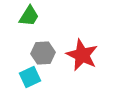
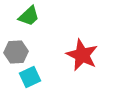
green trapezoid: rotated 15 degrees clockwise
gray hexagon: moved 27 px left, 1 px up
